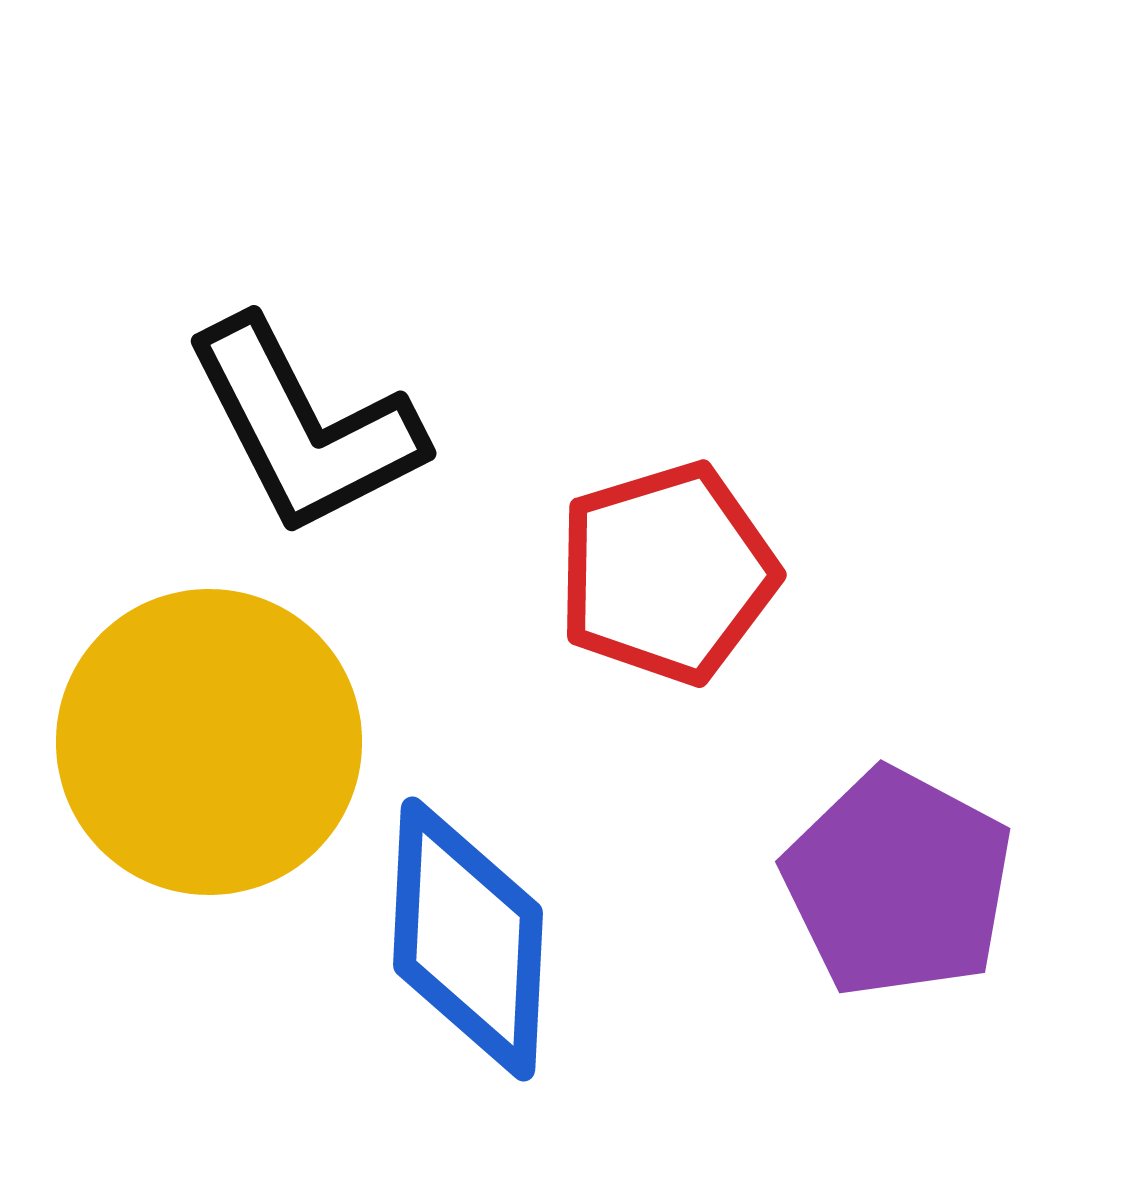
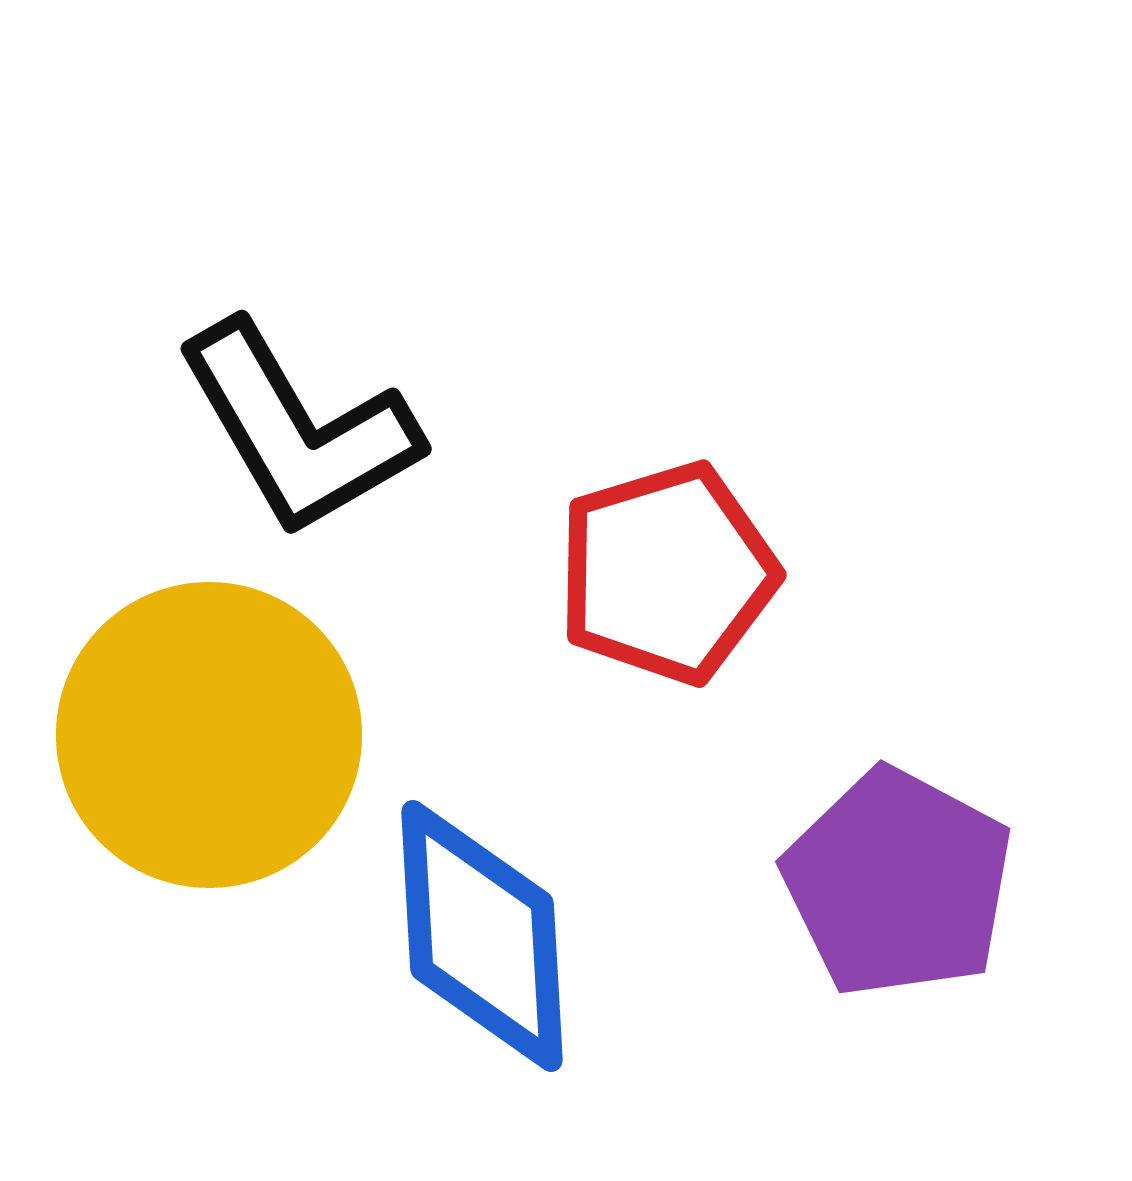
black L-shape: moved 6 px left, 2 px down; rotated 3 degrees counterclockwise
yellow circle: moved 7 px up
blue diamond: moved 14 px right, 3 px up; rotated 6 degrees counterclockwise
